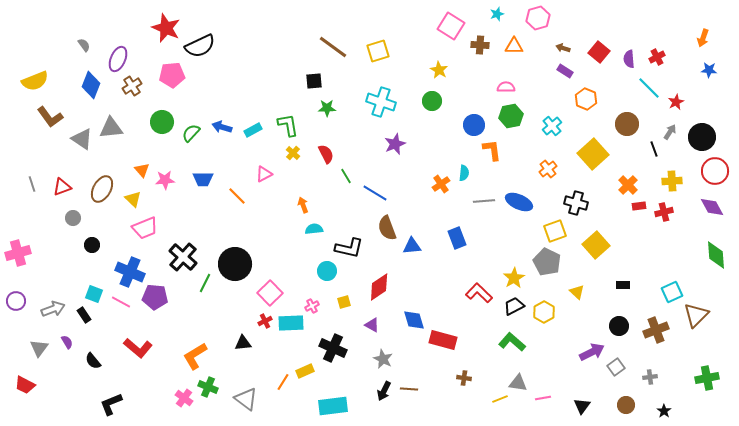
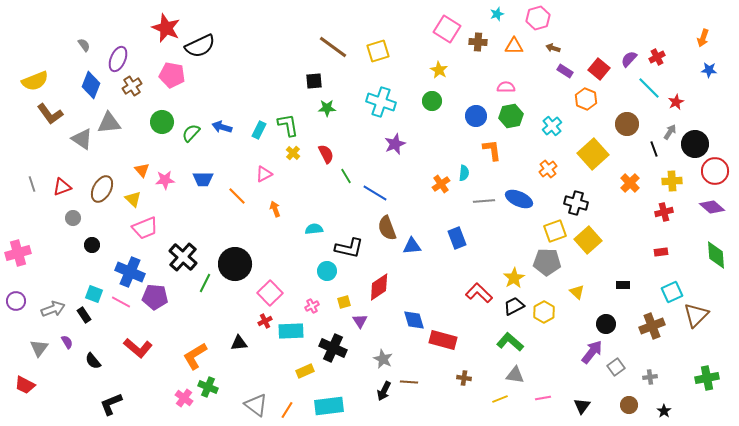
pink square at (451, 26): moved 4 px left, 3 px down
brown cross at (480, 45): moved 2 px left, 3 px up
brown arrow at (563, 48): moved 10 px left
red square at (599, 52): moved 17 px down
purple semicircle at (629, 59): rotated 48 degrees clockwise
pink pentagon at (172, 75): rotated 15 degrees clockwise
brown L-shape at (50, 117): moved 3 px up
blue circle at (474, 125): moved 2 px right, 9 px up
gray triangle at (111, 128): moved 2 px left, 5 px up
cyan rectangle at (253, 130): moved 6 px right; rotated 36 degrees counterclockwise
black circle at (702, 137): moved 7 px left, 7 px down
orange cross at (628, 185): moved 2 px right, 2 px up
blue ellipse at (519, 202): moved 3 px up
orange arrow at (303, 205): moved 28 px left, 4 px down
red rectangle at (639, 206): moved 22 px right, 46 px down
purple diamond at (712, 207): rotated 20 degrees counterclockwise
yellow square at (596, 245): moved 8 px left, 5 px up
gray pentagon at (547, 262): rotated 24 degrees counterclockwise
cyan rectangle at (291, 323): moved 8 px down
purple triangle at (372, 325): moved 12 px left, 4 px up; rotated 28 degrees clockwise
black circle at (619, 326): moved 13 px left, 2 px up
brown cross at (656, 330): moved 4 px left, 4 px up
green L-shape at (512, 342): moved 2 px left
black triangle at (243, 343): moved 4 px left
purple arrow at (592, 352): rotated 25 degrees counterclockwise
orange line at (283, 382): moved 4 px right, 28 px down
gray triangle at (518, 383): moved 3 px left, 8 px up
brown line at (409, 389): moved 7 px up
gray triangle at (246, 399): moved 10 px right, 6 px down
brown circle at (626, 405): moved 3 px right
cyan rectangle at (333, 406): moved 4 px left
